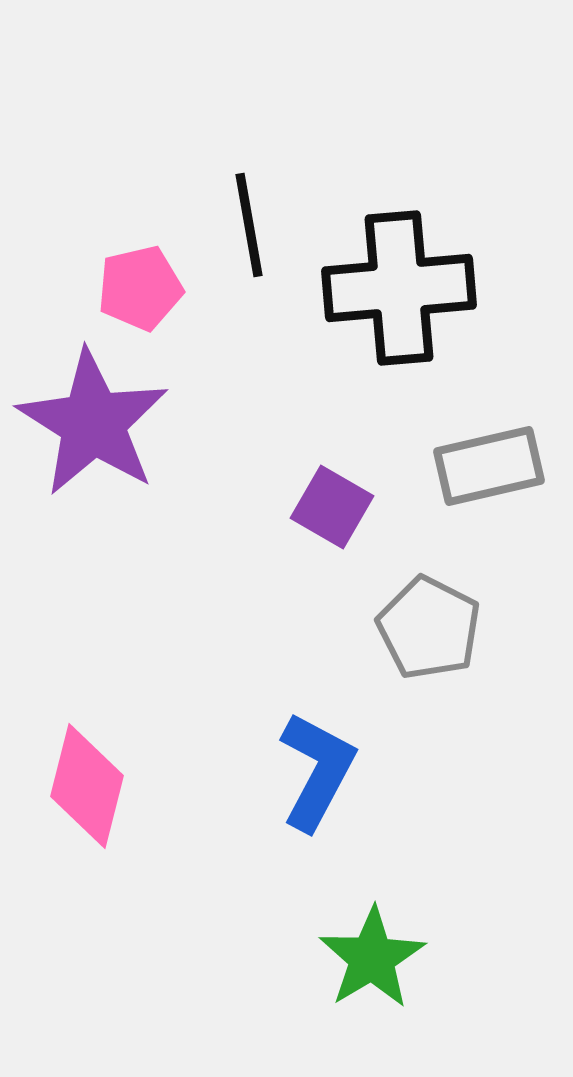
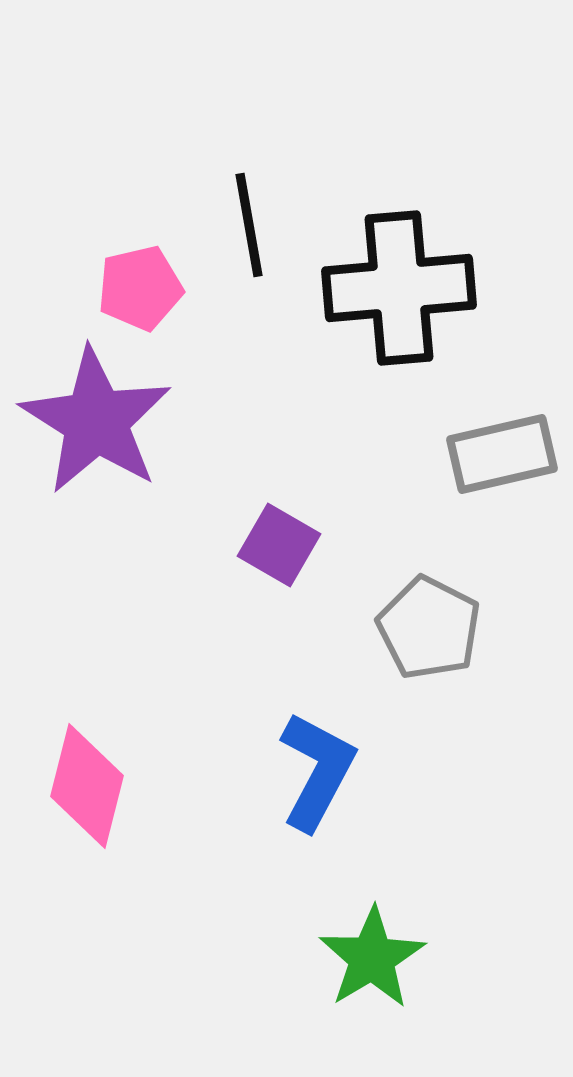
purple star: moved 3 px right, 2 px up
gray rectangle: moved 13 px right, 12 px up
purple square: moved 53 px left, 38 px down
